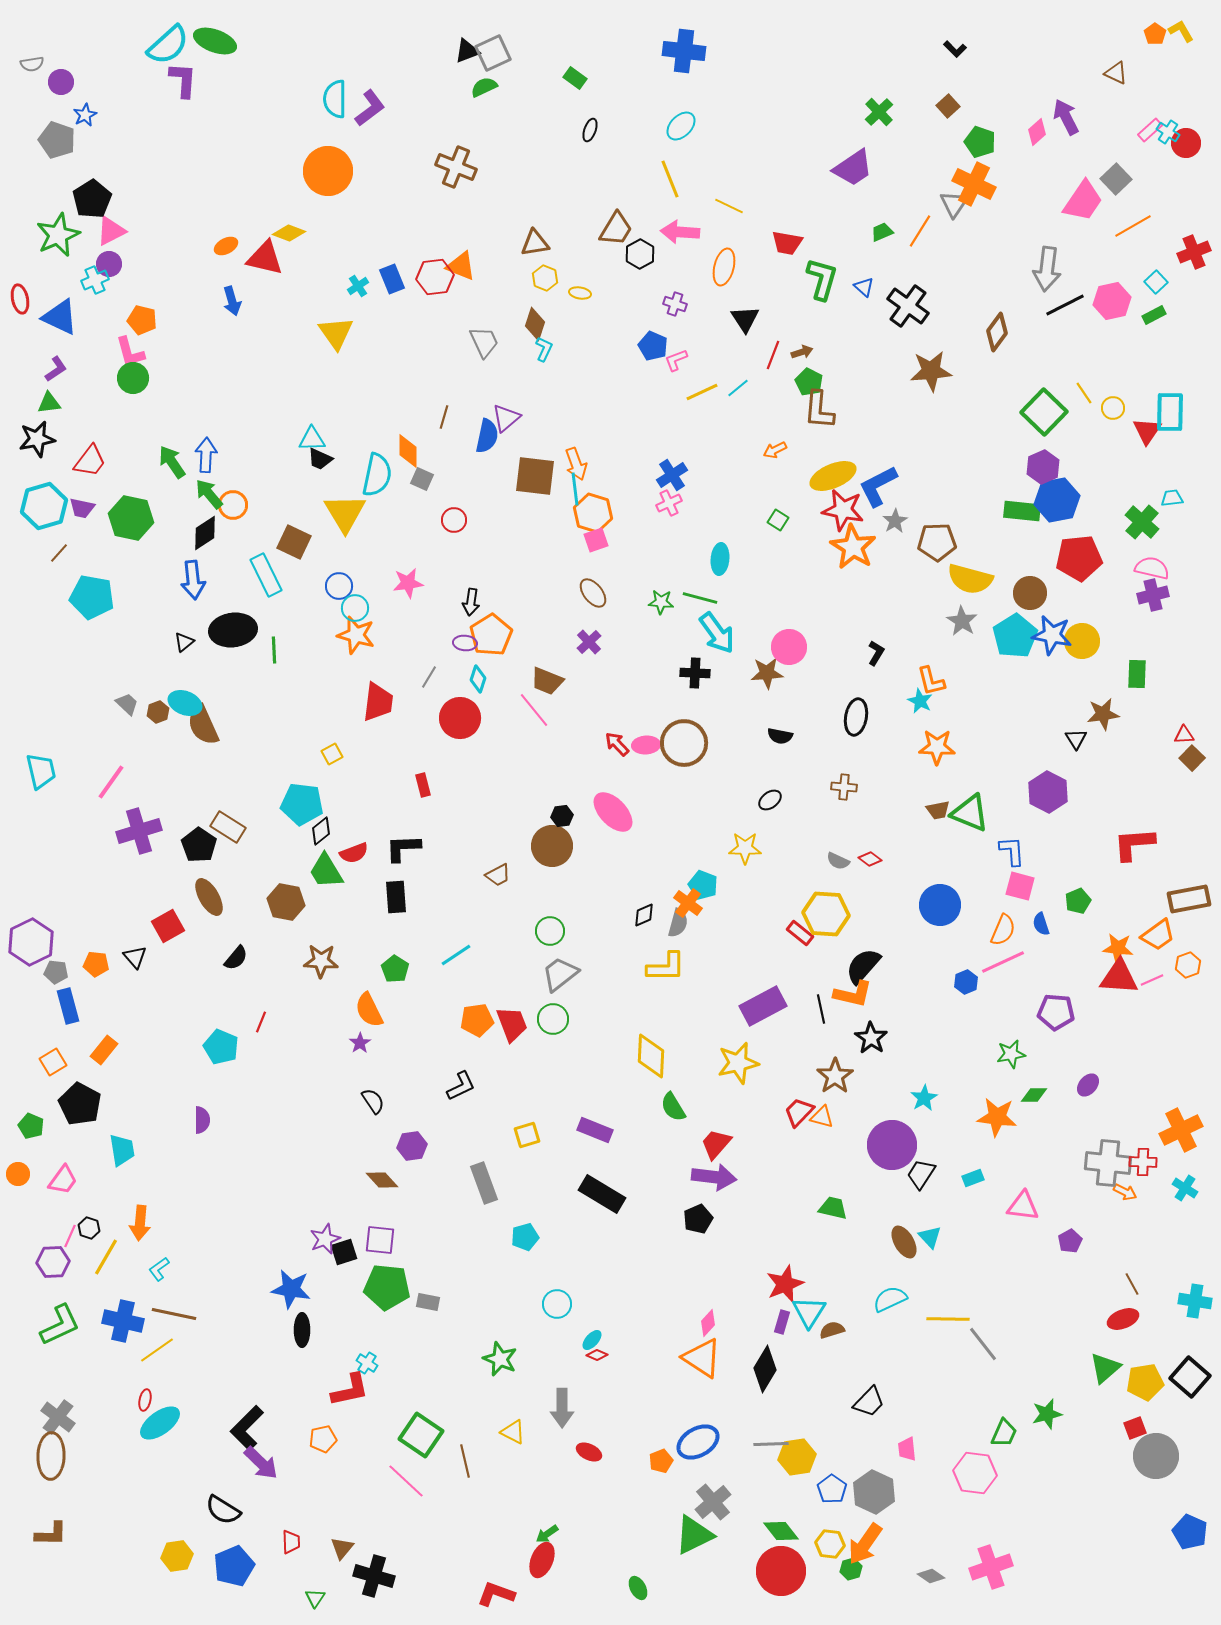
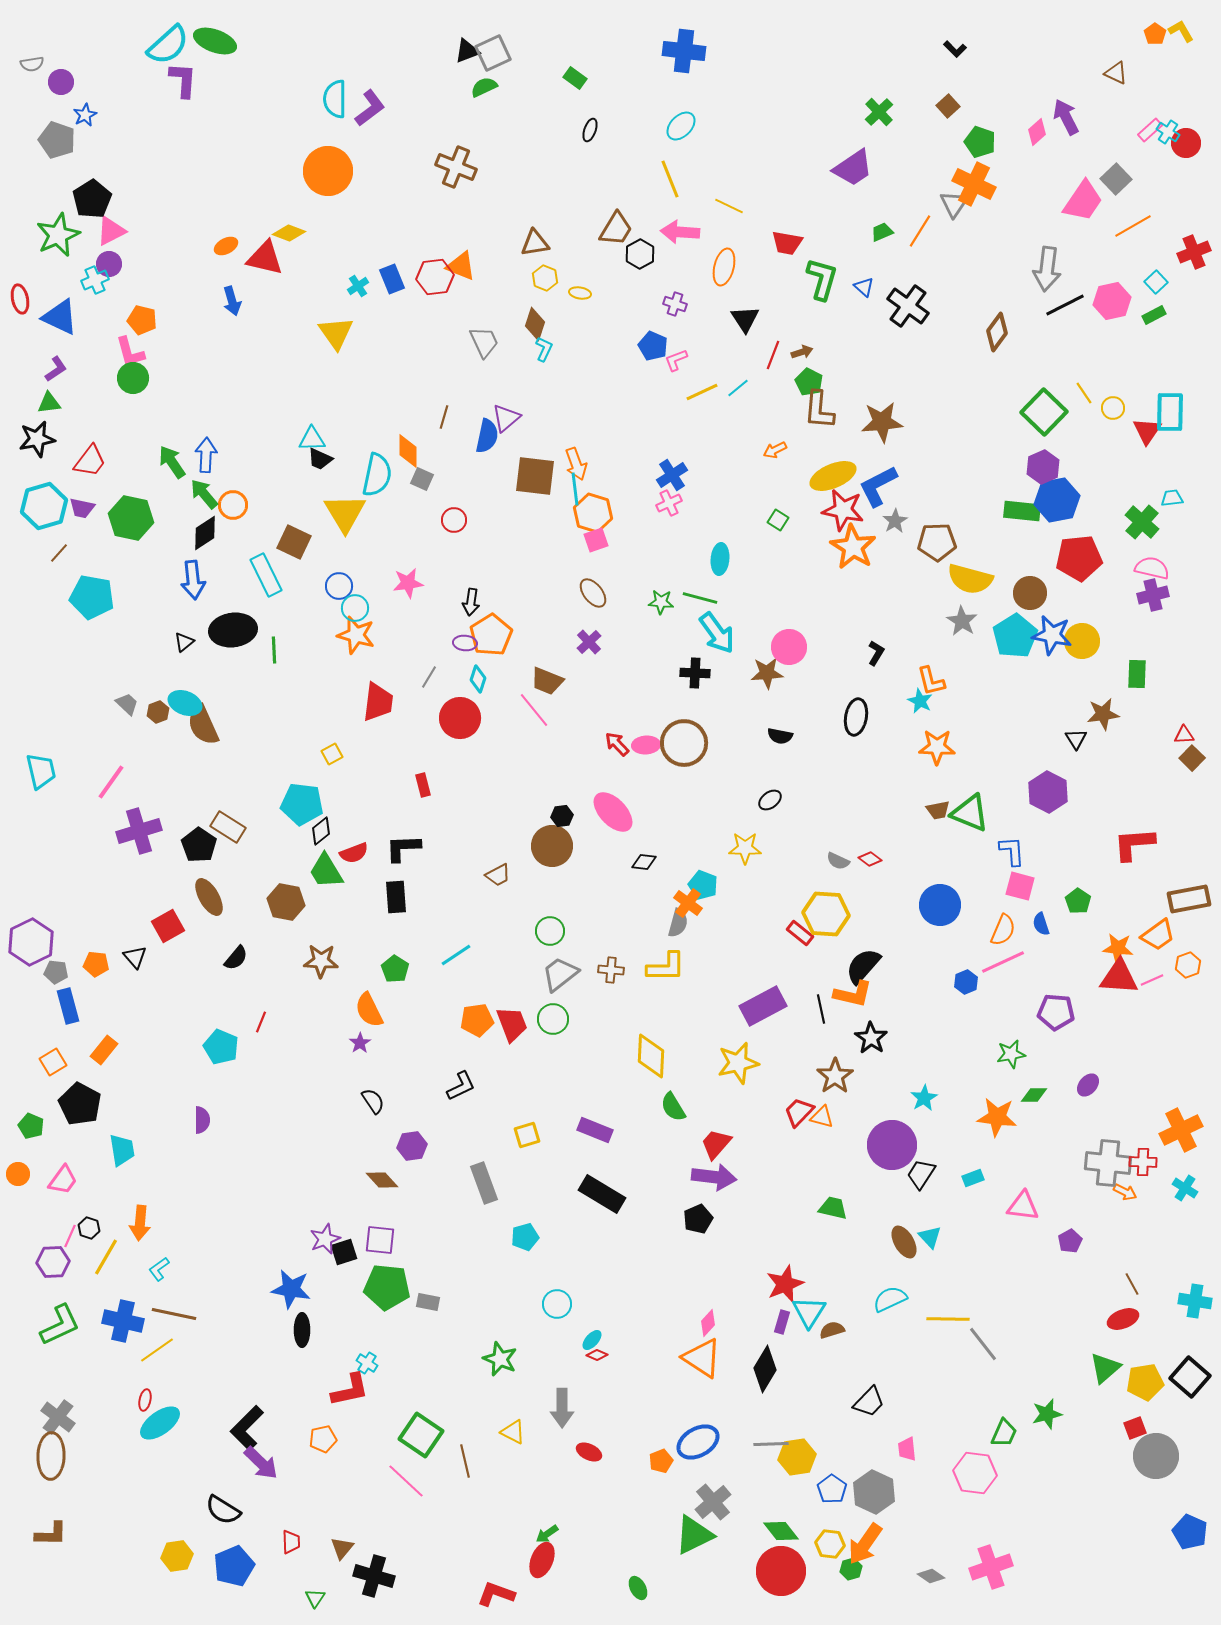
brown star at (931, 371): moved 49 px left, 51 px down
green arrow at (209, 494): moved 5 px left
brown cross at (844, 787): moved 233 px left, 183 px down
green pentagon at (1078, 901): rotated 15 degrees counterclockwise
black diamond at (644, 915): moved 53 px up; rotated 30 degrees clockwise
